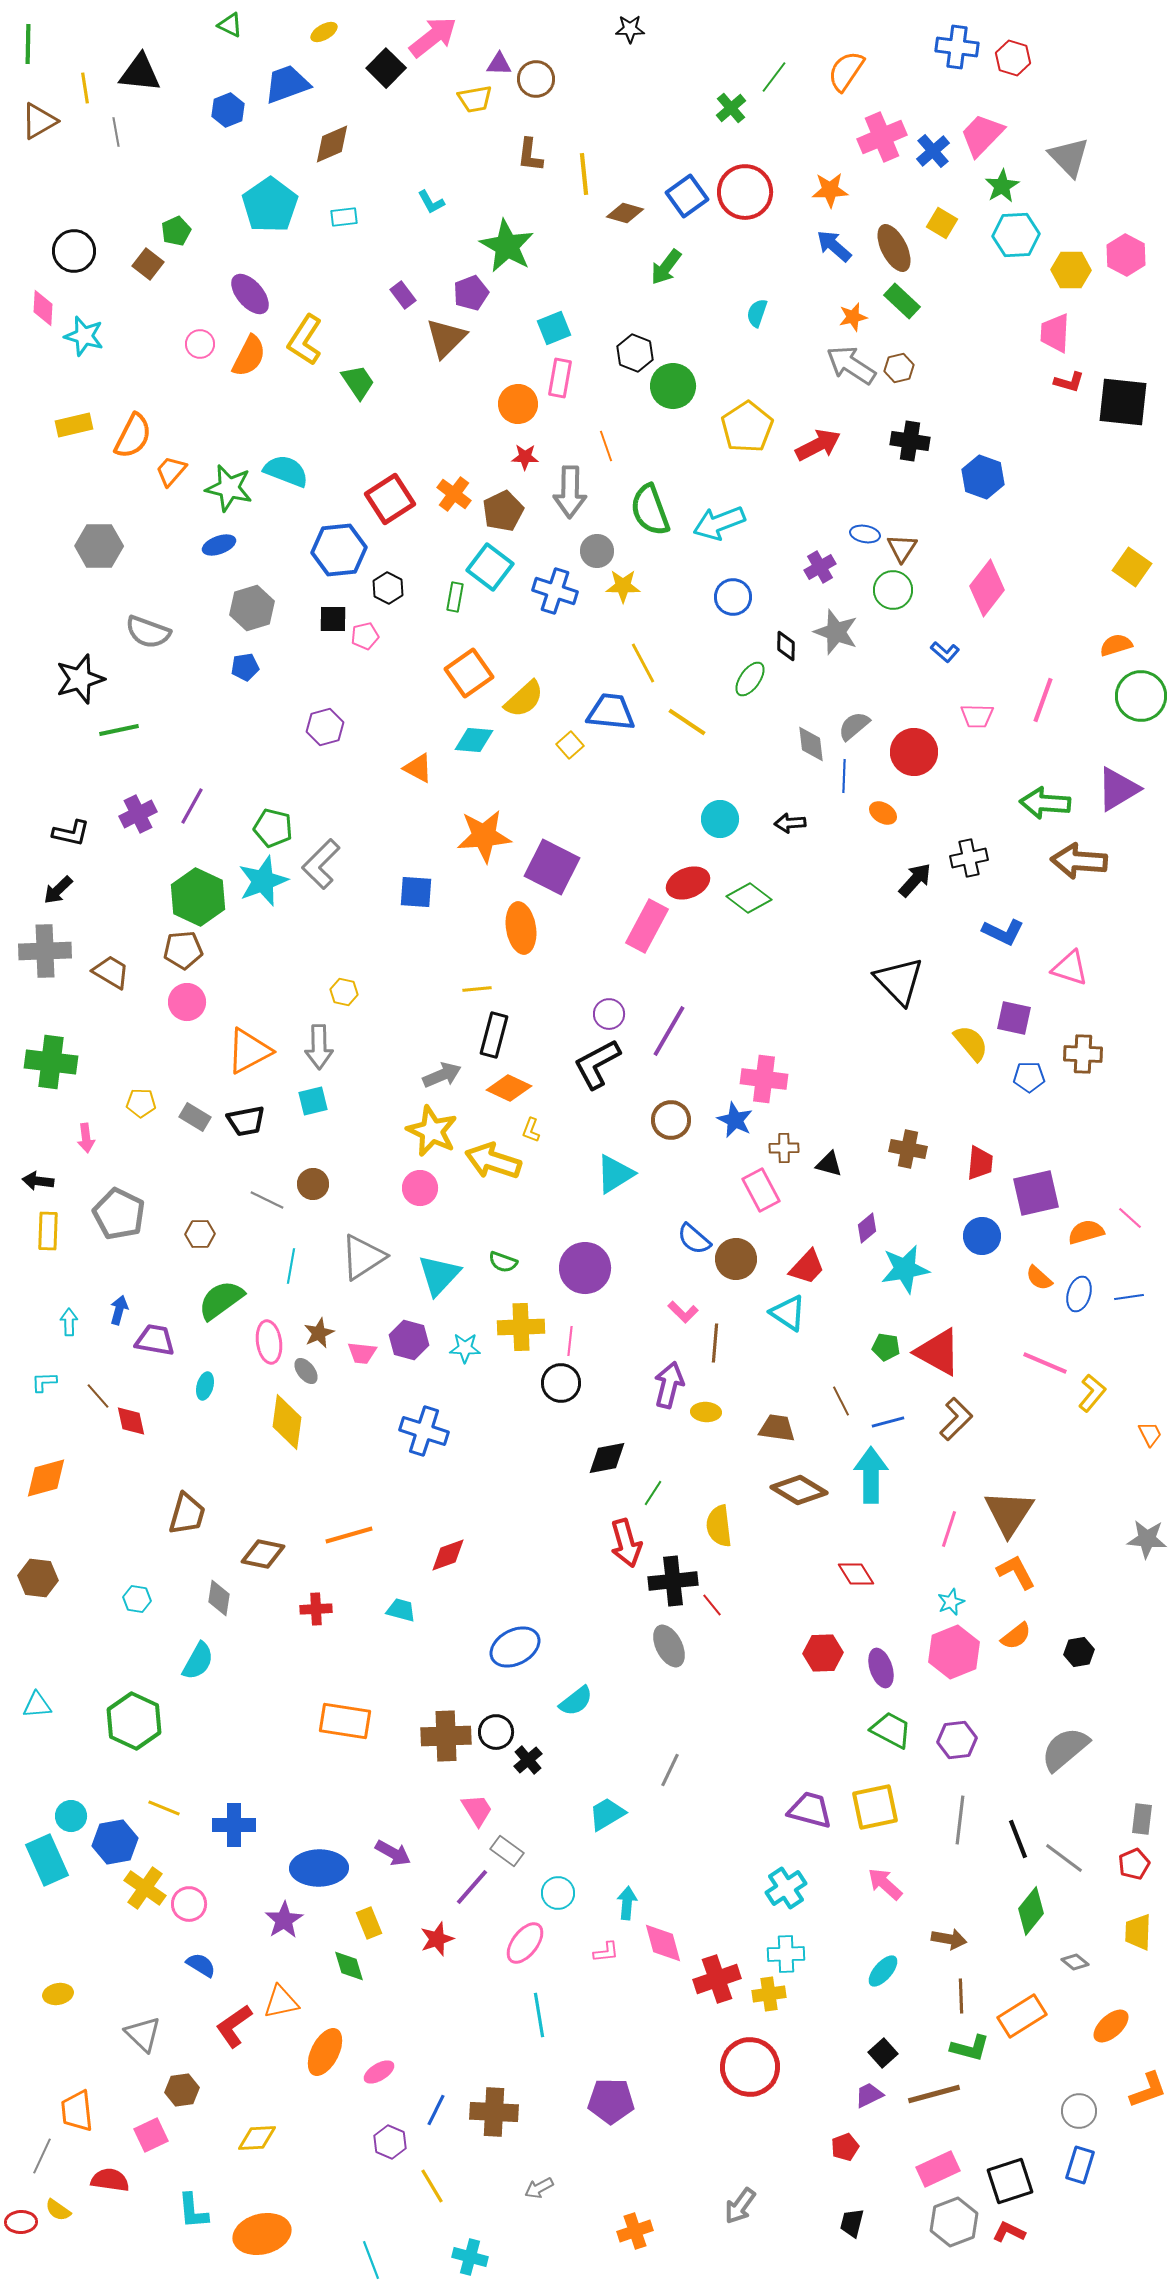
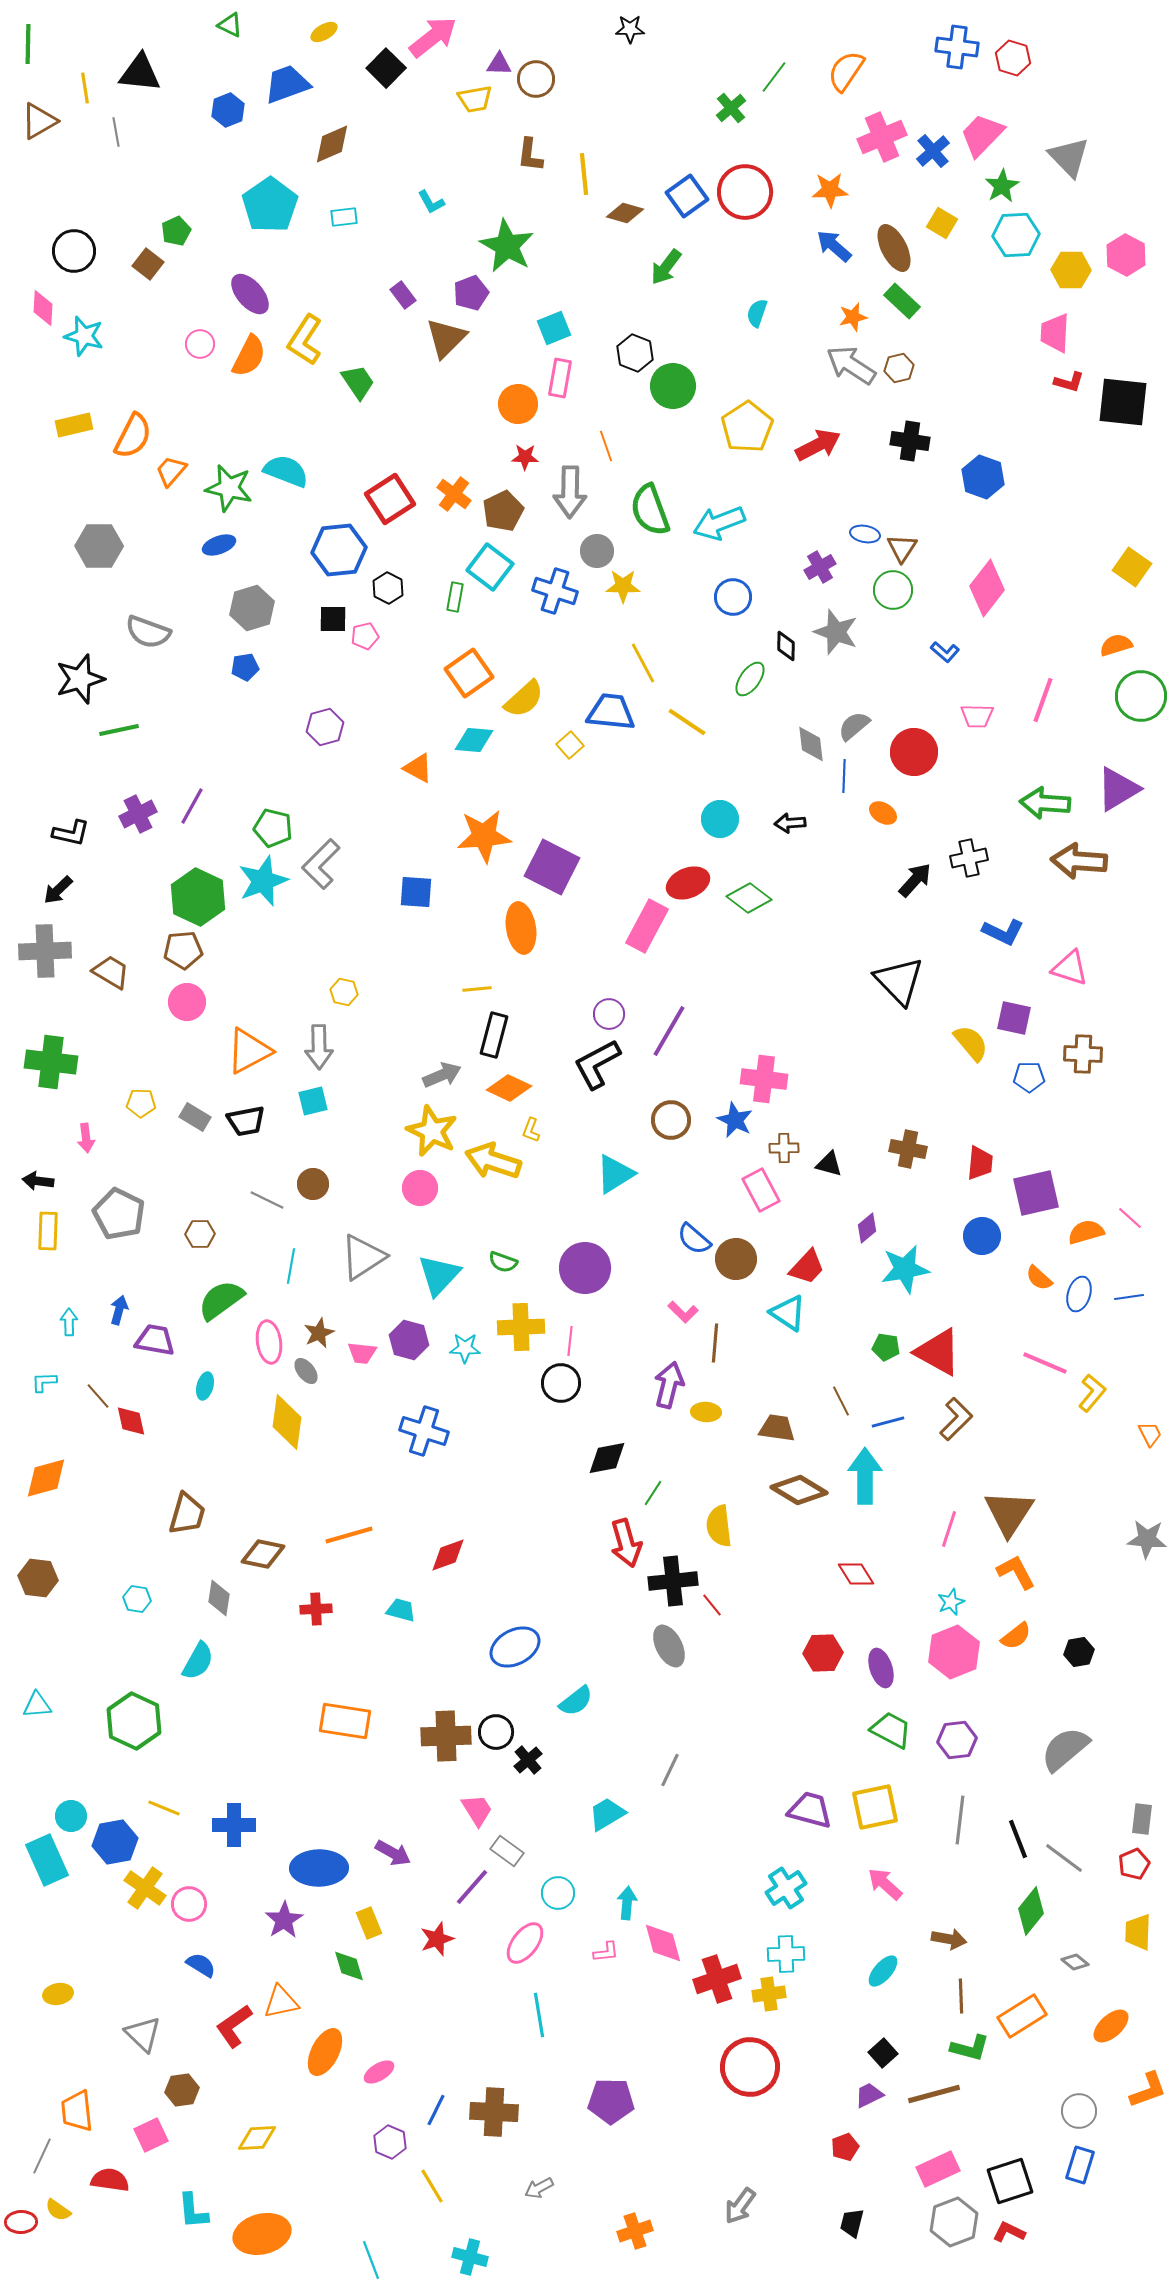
cyan arrow at (871, 1475): moved 6 px left, 1 px down
